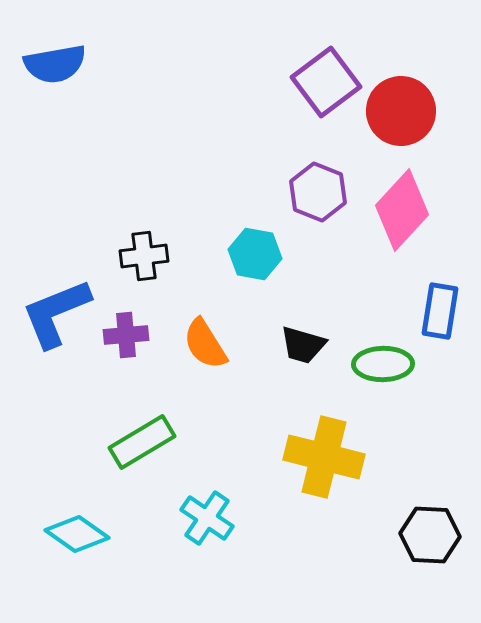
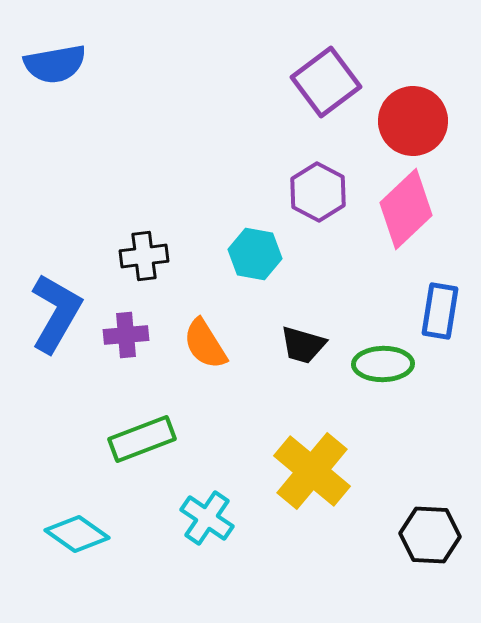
red circle: moved 12 px right, 10 px down
purple hexagon: rotated 6 degrees clockwise
pink diamond: moved 4 px right, 1 px up; rotated 4 degrees clockwise
blue L-shape: rotated 142 degrees clockwise
green rectangle: moved 3 px up; rotated 10 degrees clockwise
yellow cross: moved 12 px left, 14 px down; rotated 26 degrees clockwise
